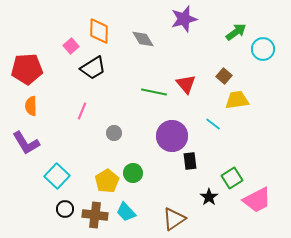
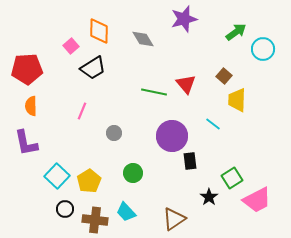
yellow trapezoid: rotated 80 degrees counterclockwise
purple L-shape: rotated 20 degrees clockwise
yellow pentagon: moved 18 px left
brown cross: moved 5 px down
